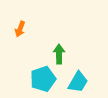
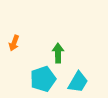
orange arrow: moved 6 px left, 14 px down
green arrow: moved 1 px left, 1 px up
